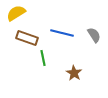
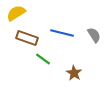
green line: moved 1 px down; rotated 42 degrees counterclockwise
